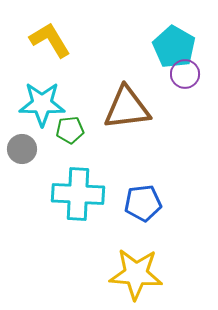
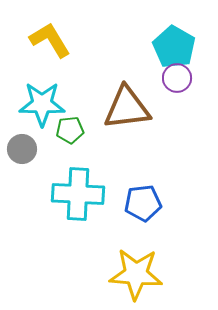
purple circle: moved 8 px left, 4 px down
